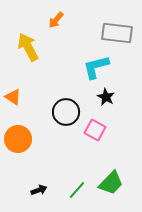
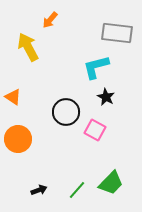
orange arrow: moved 6 px left
